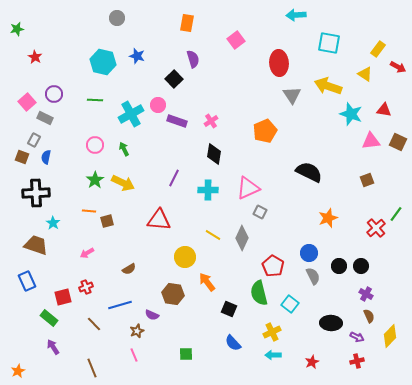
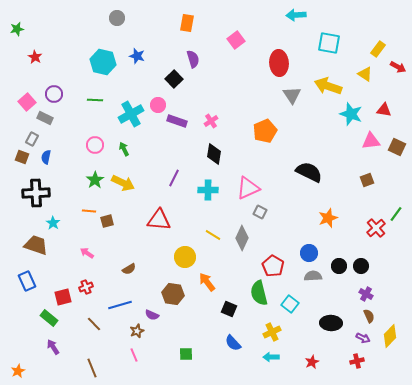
gray rectangle at (34, 140): moved 2 px left, 1 px up
brown square at (398, 142): moved 1 px left, 5 px down
pink arrow at (87, 253): rotated 64 degrees clockwise
gray semicircle at (313, 276): rotated 66 degrees counterclockwise
purple arrow at (357, 337): moved 6 px right, 1 px down
cyan arrow at (273, 355): moved 2 px left, 2 px down
